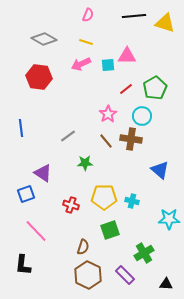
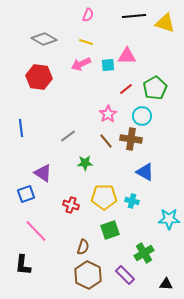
blue triangle: moved 15 px left, 2 px down; rotated 12 degrees counterclockwise
